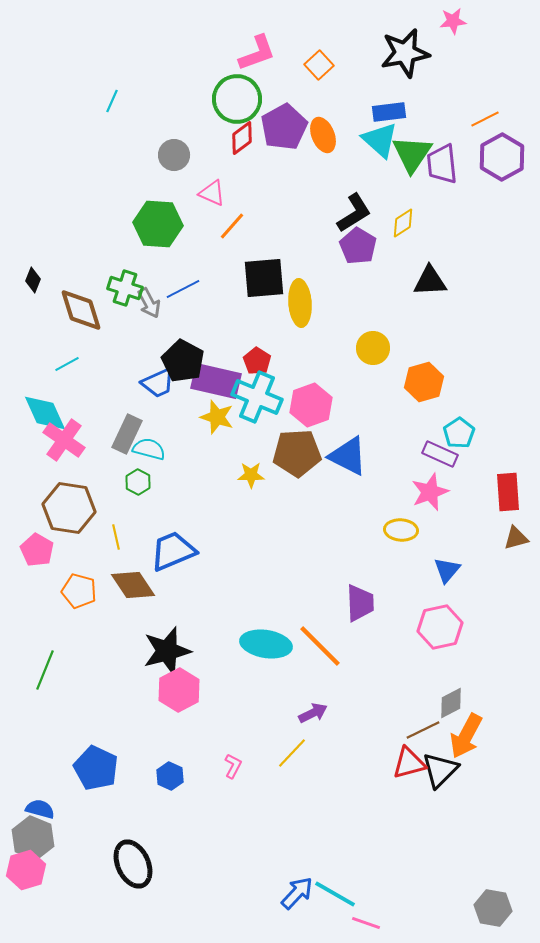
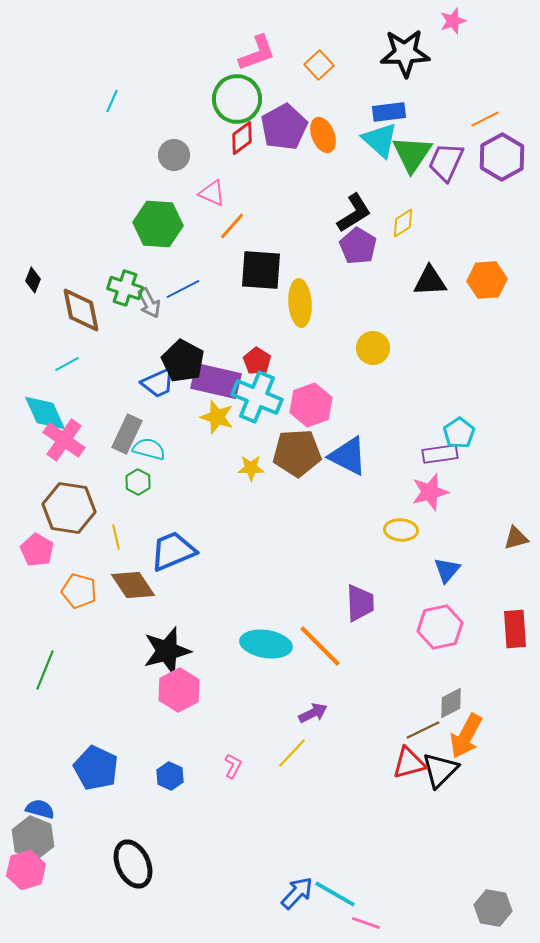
pink star at (453, 21): rotated 12 degrees counterclockwise
black star at (405, 53): rotated 9 degrees clockwise
purple trapezoid at (442, 164): moved 4 px right, 2 px up; rotated 30 degrees clockwise
black square at (264, 278): moved 3 px left, 8 px up; rotated 9 degrees clockwise
brown diamond at (81, 310): rotated 6 degrees clockwise
orange hexagon at (424, 382): moved 63 px right, 102 px up; rotated 12 degrees clockwise
purple rectangle at (440, 454): rotated 32 degrees counterclockwise
yellow star at (251, 475): moved 7 px up
pink star at (430, 492): rotated 6 degrees clockwise
red rectangle at (508, 492): moved 7 px right, 137 px down
